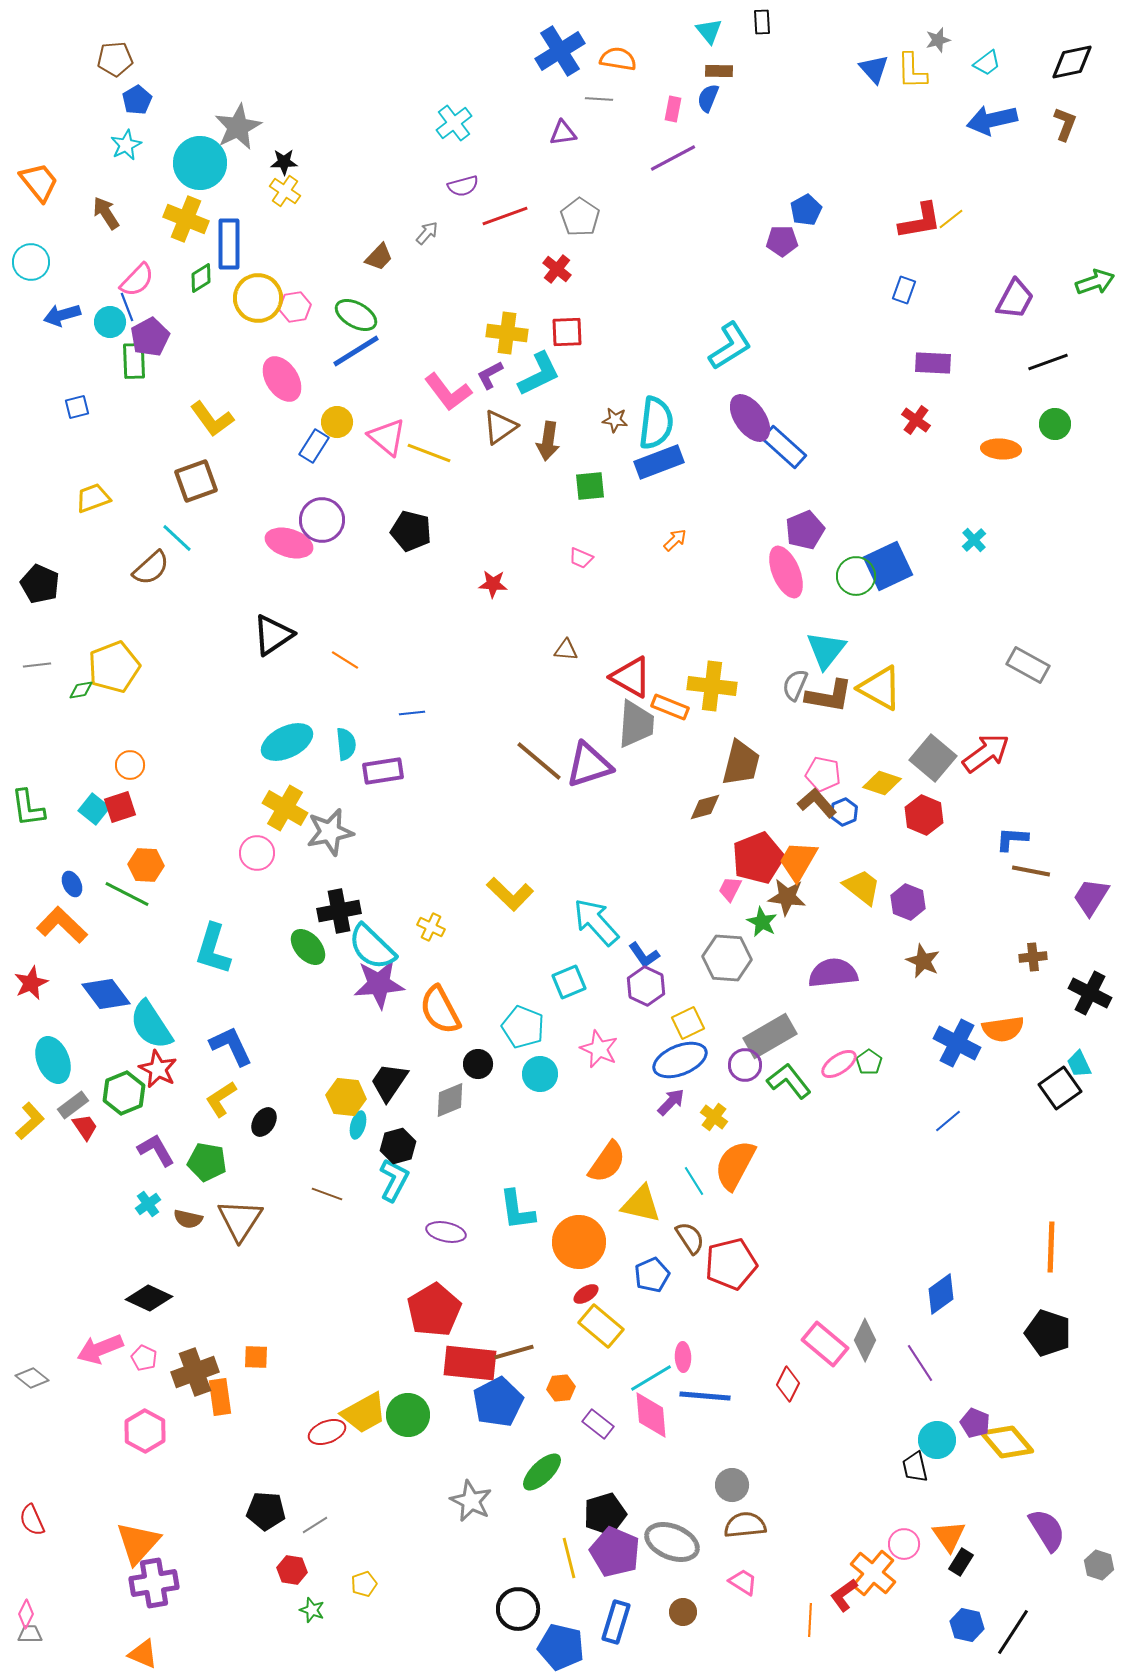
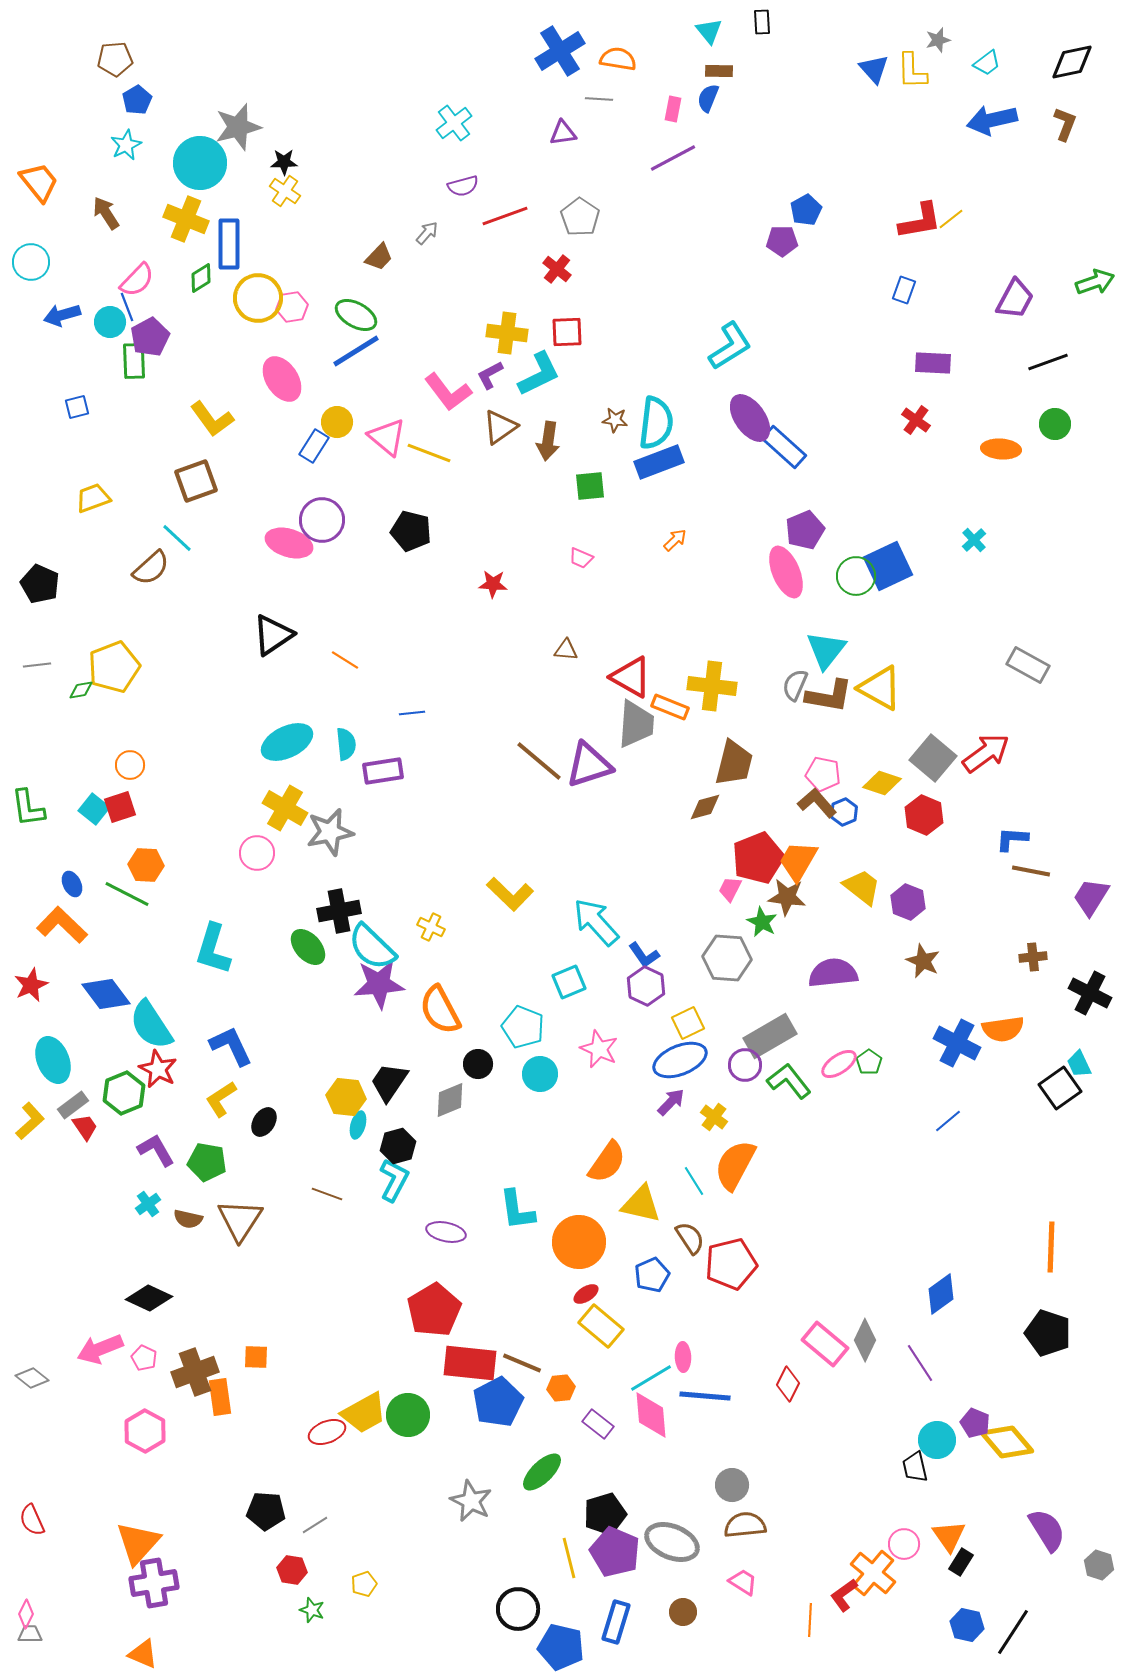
gray star at (238, 127): rotated 12 degrees clockwise
pink hexagon at (295, 307): moved 3 px left
brown trapezoid at (741, 763): moved 7 px left
red star at (31, 983): moved 2 px down
brown line at (514, 1352): moved 8 px right, 11 px down; rotated 39 degrees clockwise
